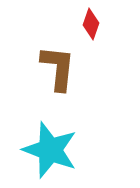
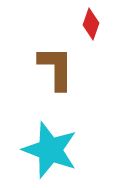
brown L-shape: moved 2 px left; rotated 6 degrees counterclockwise
